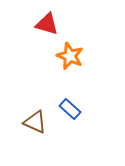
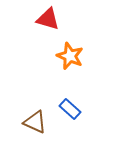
red triangle: moved 1 px right, 5 px up
